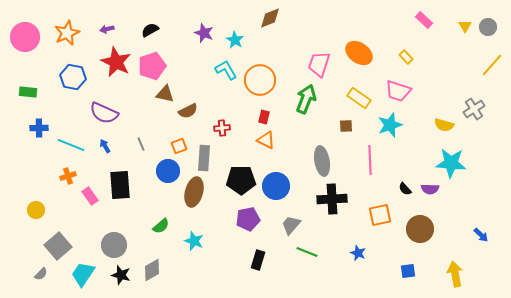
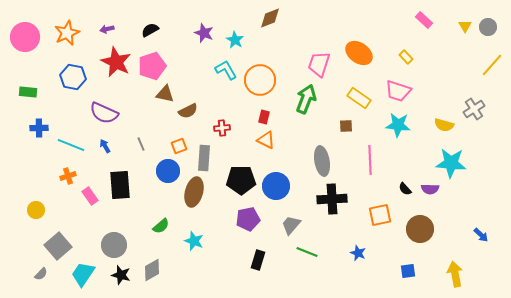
cyan star at (390, 125): moved 8 px right; rotated 25 degrees clockwise
